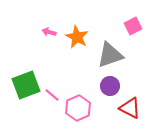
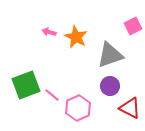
orange star: moved 1 px left
